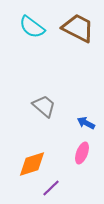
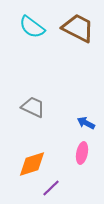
gray trapezoid: moved 11 px left, 1 px down; rotated 15 degrees counterclockwise
pink ellipse: rotated 10 degrees counterclockwise
